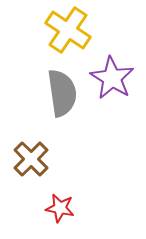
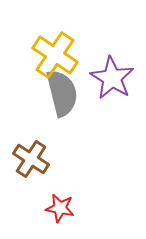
yellow cross: moved 13 px left, 25 px down
gray semicircle: rotated 6 degrees counterclockwise
brown cross: rotated 12 degrees counterclockwise
